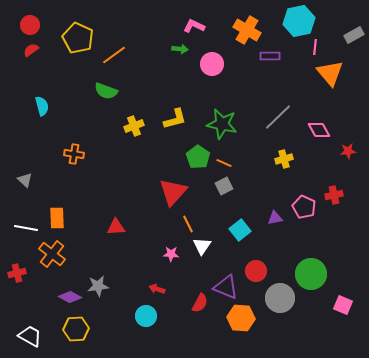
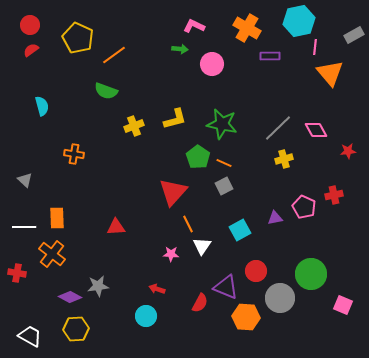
orange cross at (247, 30): moved 2 px up
gray line at (278, 117): moved 11 px down
pink diamond at (319, 130): moved 3 px left
white line at (26, 228): moved 2 px left, 1 px up; rotated 10 degrees counterclockwise
cyan square at (240, 230): rotated 10 degrees clockwise
red cross at (17, 273): rotated 24 degrees clockwise
orange hexagon at (241, 318): moved 5 px right, 1 px up
